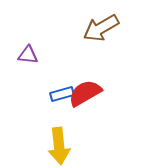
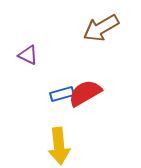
purple triangle: rotated 20 degrees clockwise
